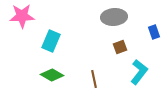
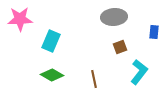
pink star: moved 2 px left, 3 px down
blue rectangle: rotated 24 degrees clockwise
